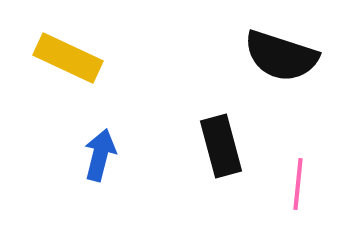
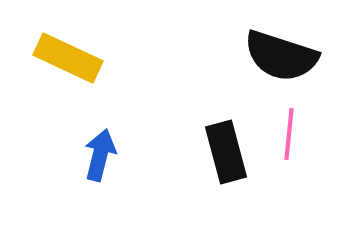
black rectangle: moved 5 px right, 6 px down
pink line: moved 9 px left, 50 px up
